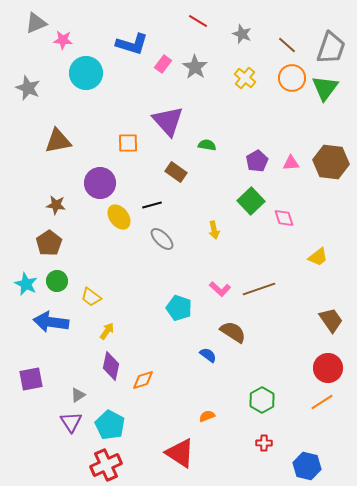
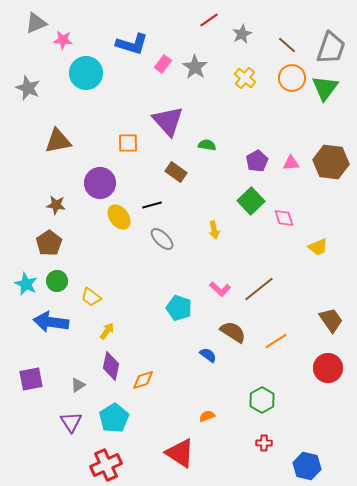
red line at (198, 21): moved 11 px right, 1 px up; rotated 66 degrees counterclockwise
gray star at (242, 34): rotated 24 degrees clockwise
yellow trapezoid at (318, 257): moved 10 px up; rotated 15 degrees clockwise
brown line at (259, 289): rotated 20 degrees counterclockwise
gray triangle at (78, 395): moved 10 px up
orange line at (322, 402): moved 46 px left, 61 px up
cyan pentagon at (110, 425): moved 4 px right, 7 px up; rotated 12 degrees clockwise
